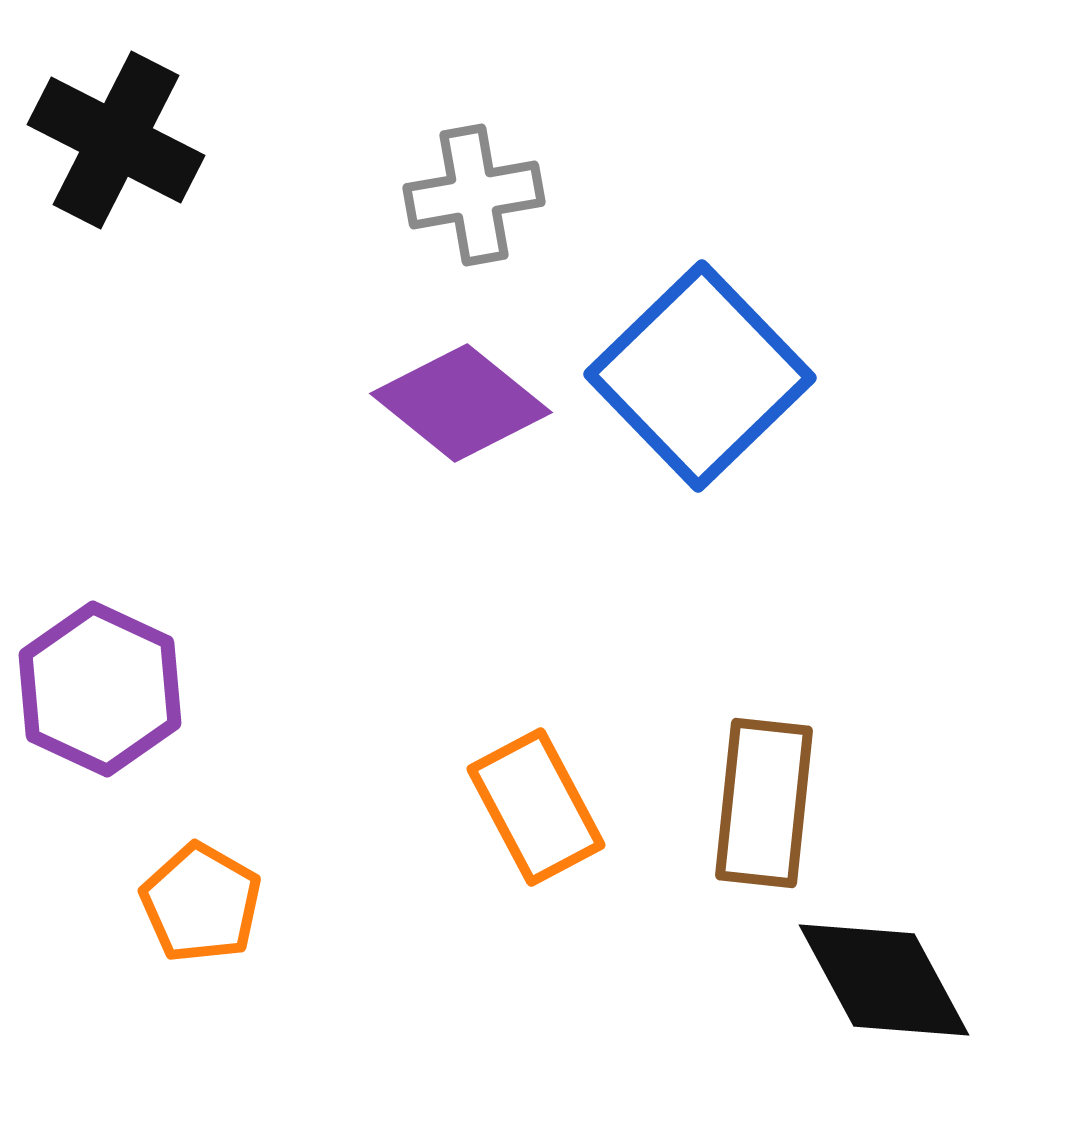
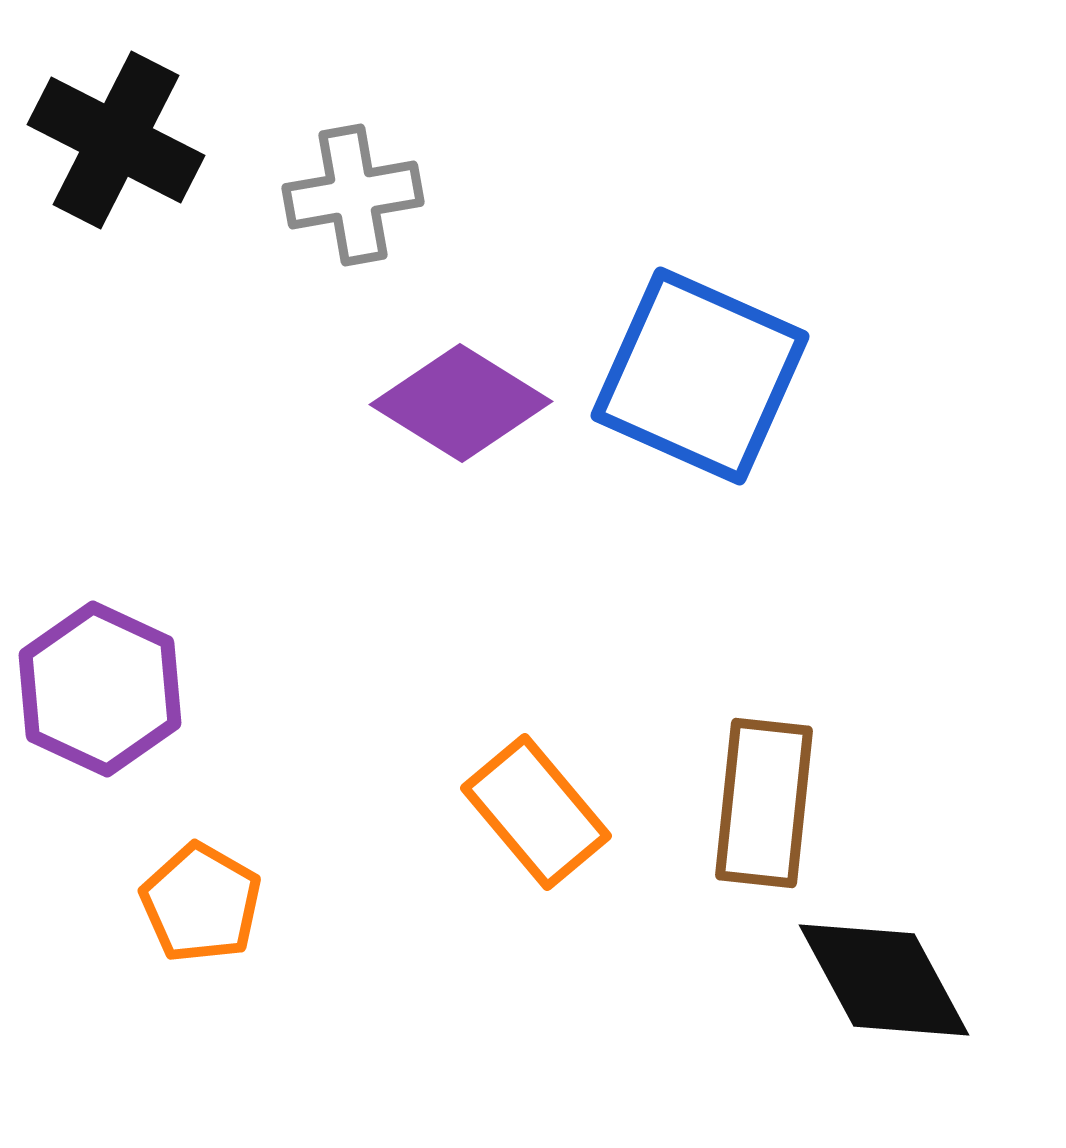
gray cross: moved 121 px left
blue square: rotated 22 degrees counterclockwise
purple diamond: rotated 7 degrees counterclockwise
orange rectangle: moved 5 px down; rotated 12 degrees counterclockwise
